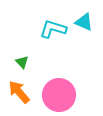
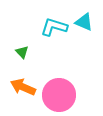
cyan L-shape: moved 1 px right, 2 px up
green triangle: moved 10 px up
orange arrow: moved 4 px right, 5 px up; rotated 25 degrees counterclockwise
